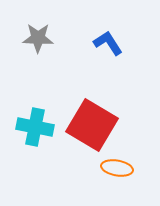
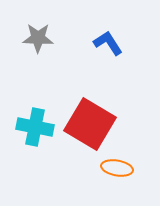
red square: moved 2 px left, 1 px up
